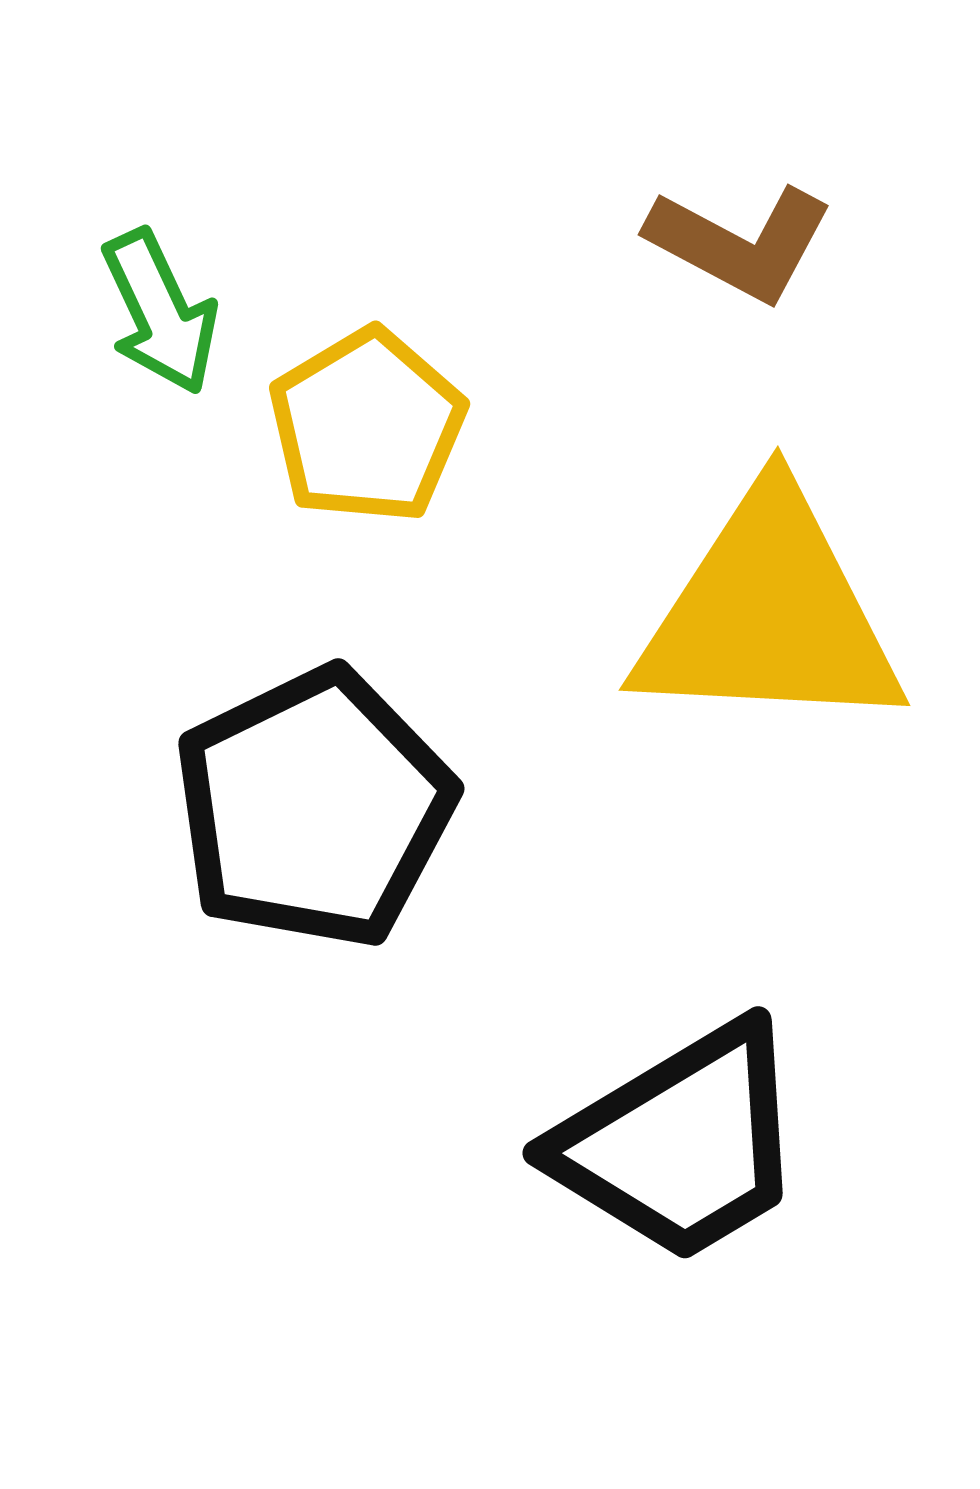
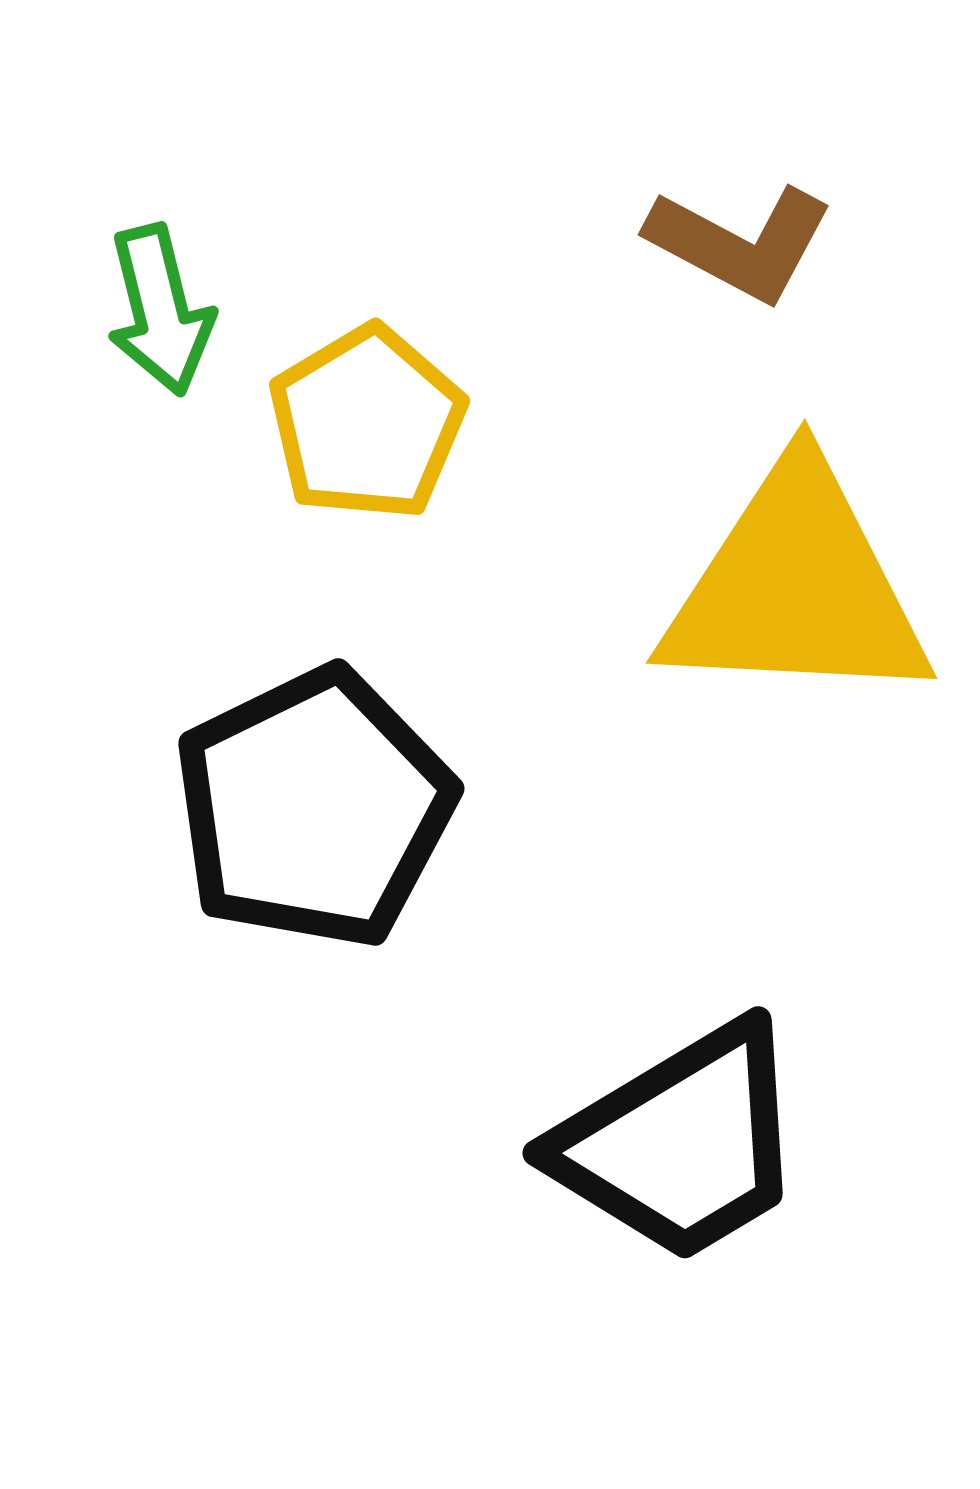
green arrow: moved 2 px up; rotated 11 degrees clockwise
yellow pentagon: moved 3 px up
yellow triangle: moved 27 px right, 27 px up
